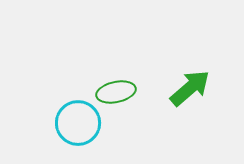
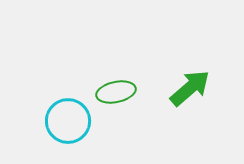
cyan circle: moved 10 px left, 2 px up
